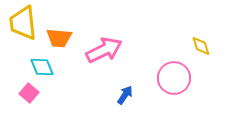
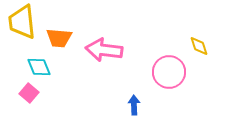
yellow trapezoid: moved 1 px left, 1 px up
yellow diamond: moved 2 px left
pink arrow: rotated 147 degrees counterclockwise
cyan diamond: moved 3 px left
pink circle: moved 5 px left, 6 px up
blue arrow: moved 9 px right, 10 px down; rotated 36 degrees counterclockwise
